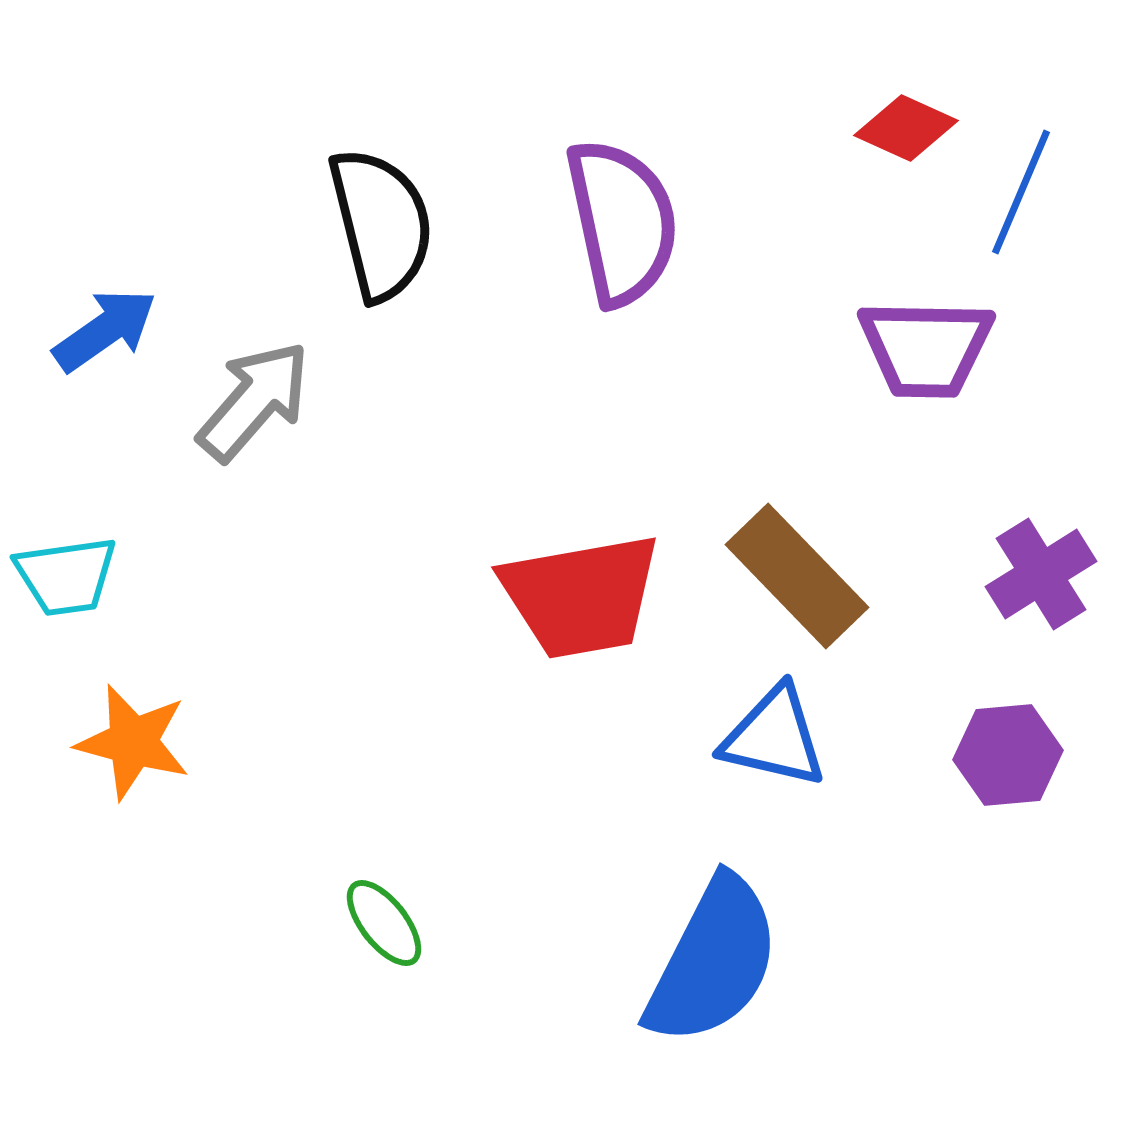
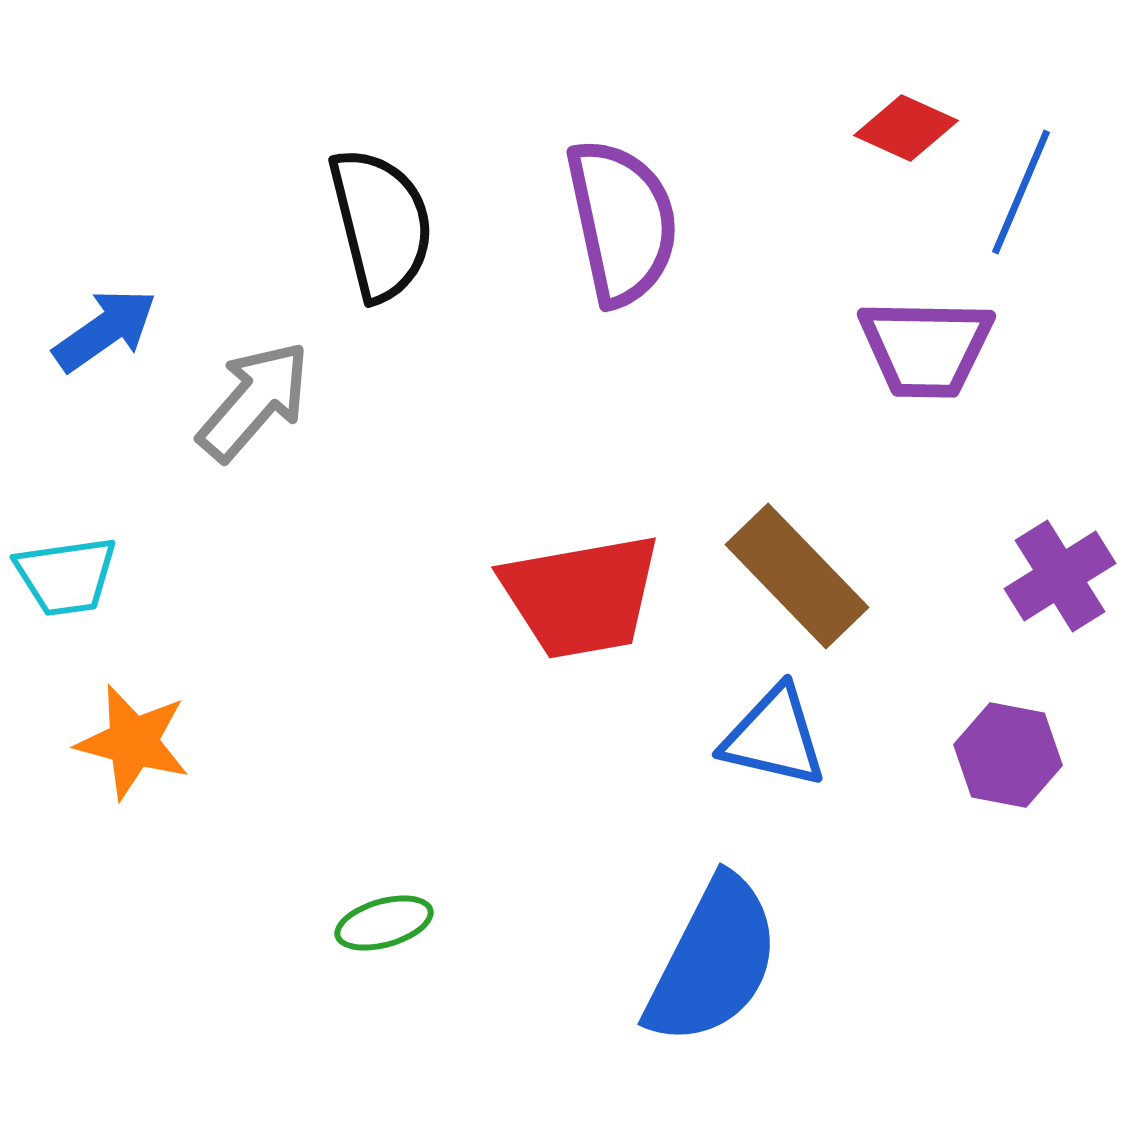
purple cross: moved 19 px right, 2 px down
purple hexagon: rotated 16 degrees clockwise
green ellipse: rotated 68 degrees counterclockwise
